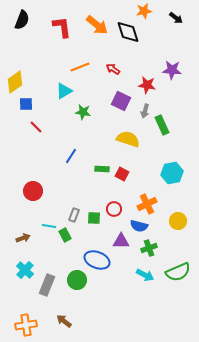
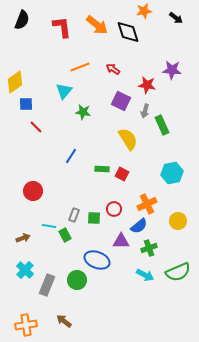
cyan triangle at (64, 91): rotated 18 degrees counterclockwise
yellow semicircle at (128, 139): rotated 40 degrees clockwise
blue semicircle at (139, 226): rotated 54 degrees counterclockwise
